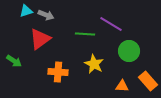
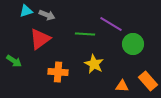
gray arrow: moved 1 px right
green circle: moved 4 px right, 7 px up
